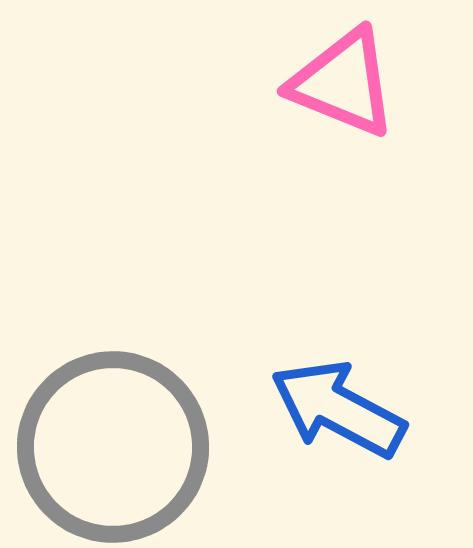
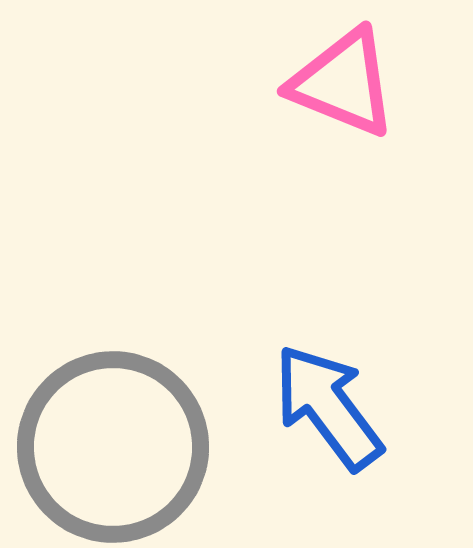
blue arrow: moved 10 px left, 2 px up; rotated 25 degrees clockwise
